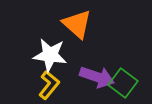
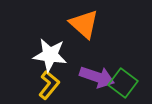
orange triangle: moved 7 px right
